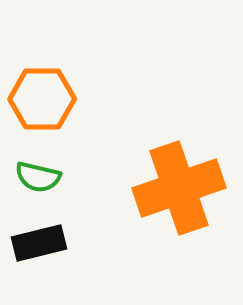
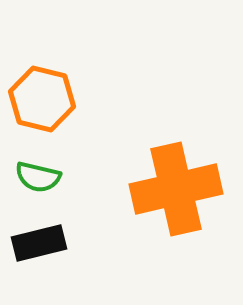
orange hexagon: rotated 14 degrees clockwise
orange cross: moved 3 px left, 1 px down; rotated 6 degrees clockwise
